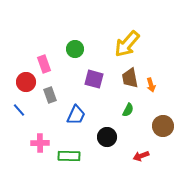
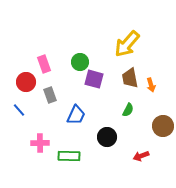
green circle: moved 5 px right, 13 px down
